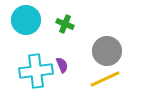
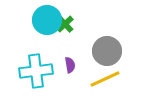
cyan circle: moved 21 px right
green cross: rotated 24 degrees clockwise
purple semicircle: moved 8 px right; rotated 14 degrees clockwise
